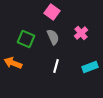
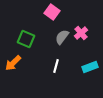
gray semicircle: moved 9 px right; rotated 119 degrees counterclockwise
orange arrow: rotated 66 degrees counterclockwise
